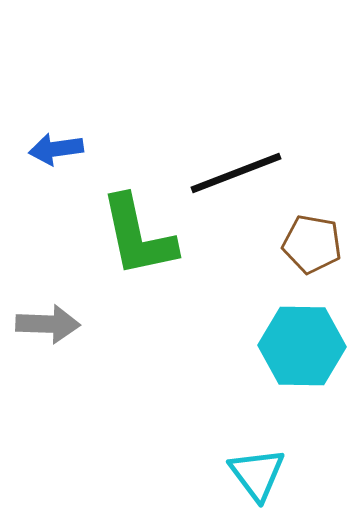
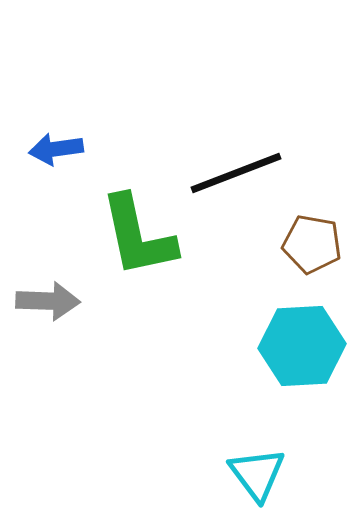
gray arrow: moved 23 px up
cyan hexagon: rotated 4 degrees counterclockwise
